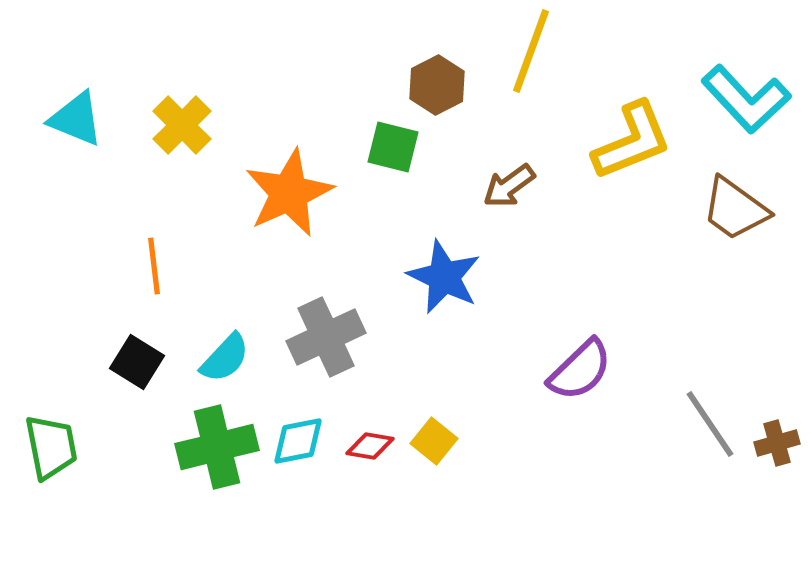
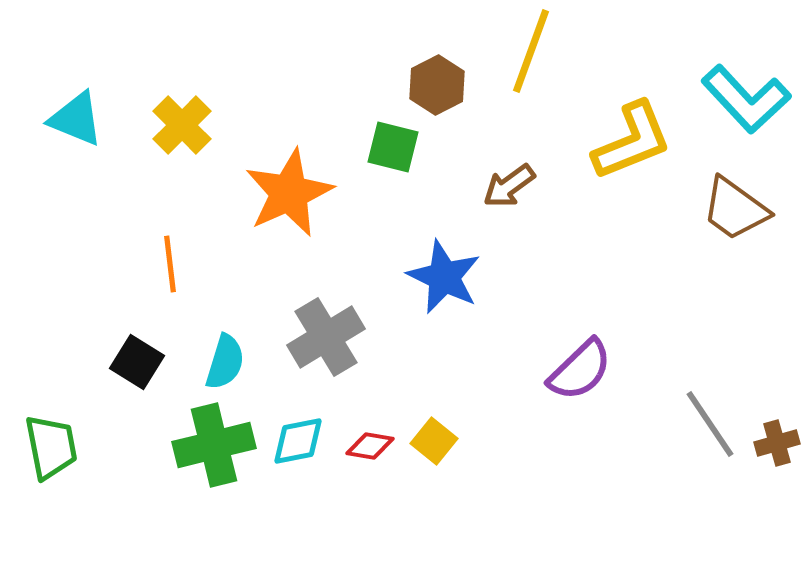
orange line: moved 16 px right, 2 px up
gray cross: rotated 6 degrees counterclockwise
cyan semicircle: moved 4 px down; rotated 26 degrees counterclockwise
green cross: moved 3 px left, 2 px up
